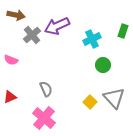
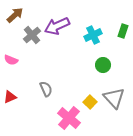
brown arrow: moved 1 px left; rotated 54 degrees counterclockwise
cyan cross: moved 1 px right, 4 px up
pink cross: moved 25 px right
